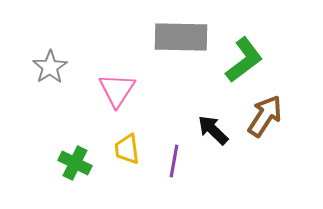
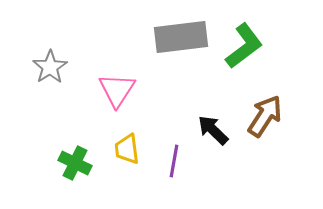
gray rectangle: rotated 8 degrees counterclockwise
green L-shape: moved 14 px up
